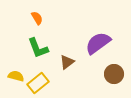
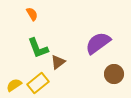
orange semicircle: moved 5 px left, 4 px up
brown triangle: moved 9 px left
yellow semicircle: moved 2 px left, 9 px down; rotated 49 degrees counterclockwise
